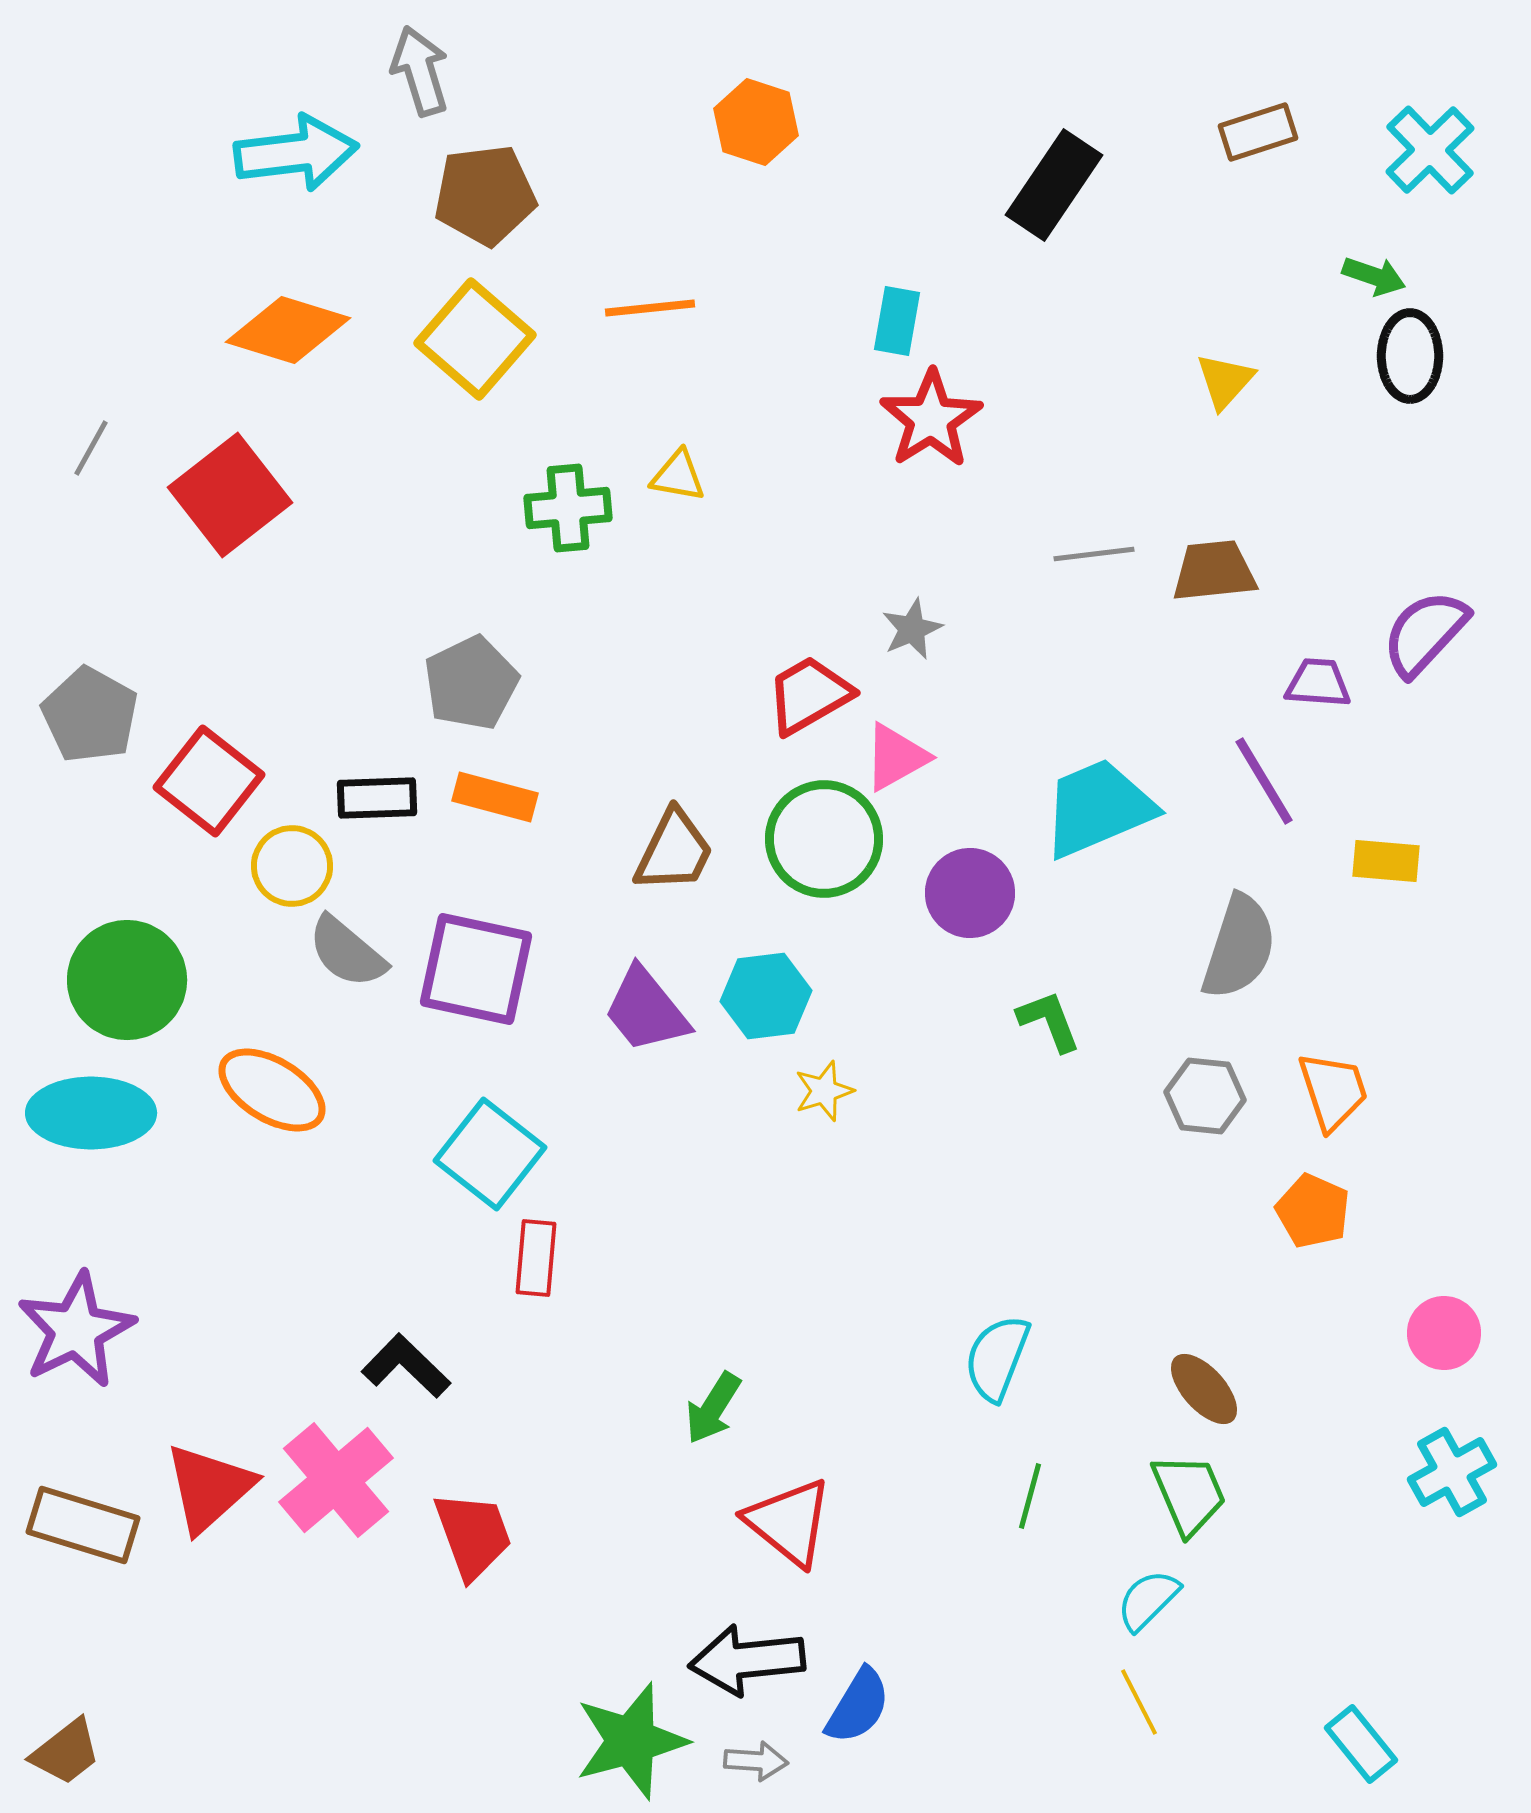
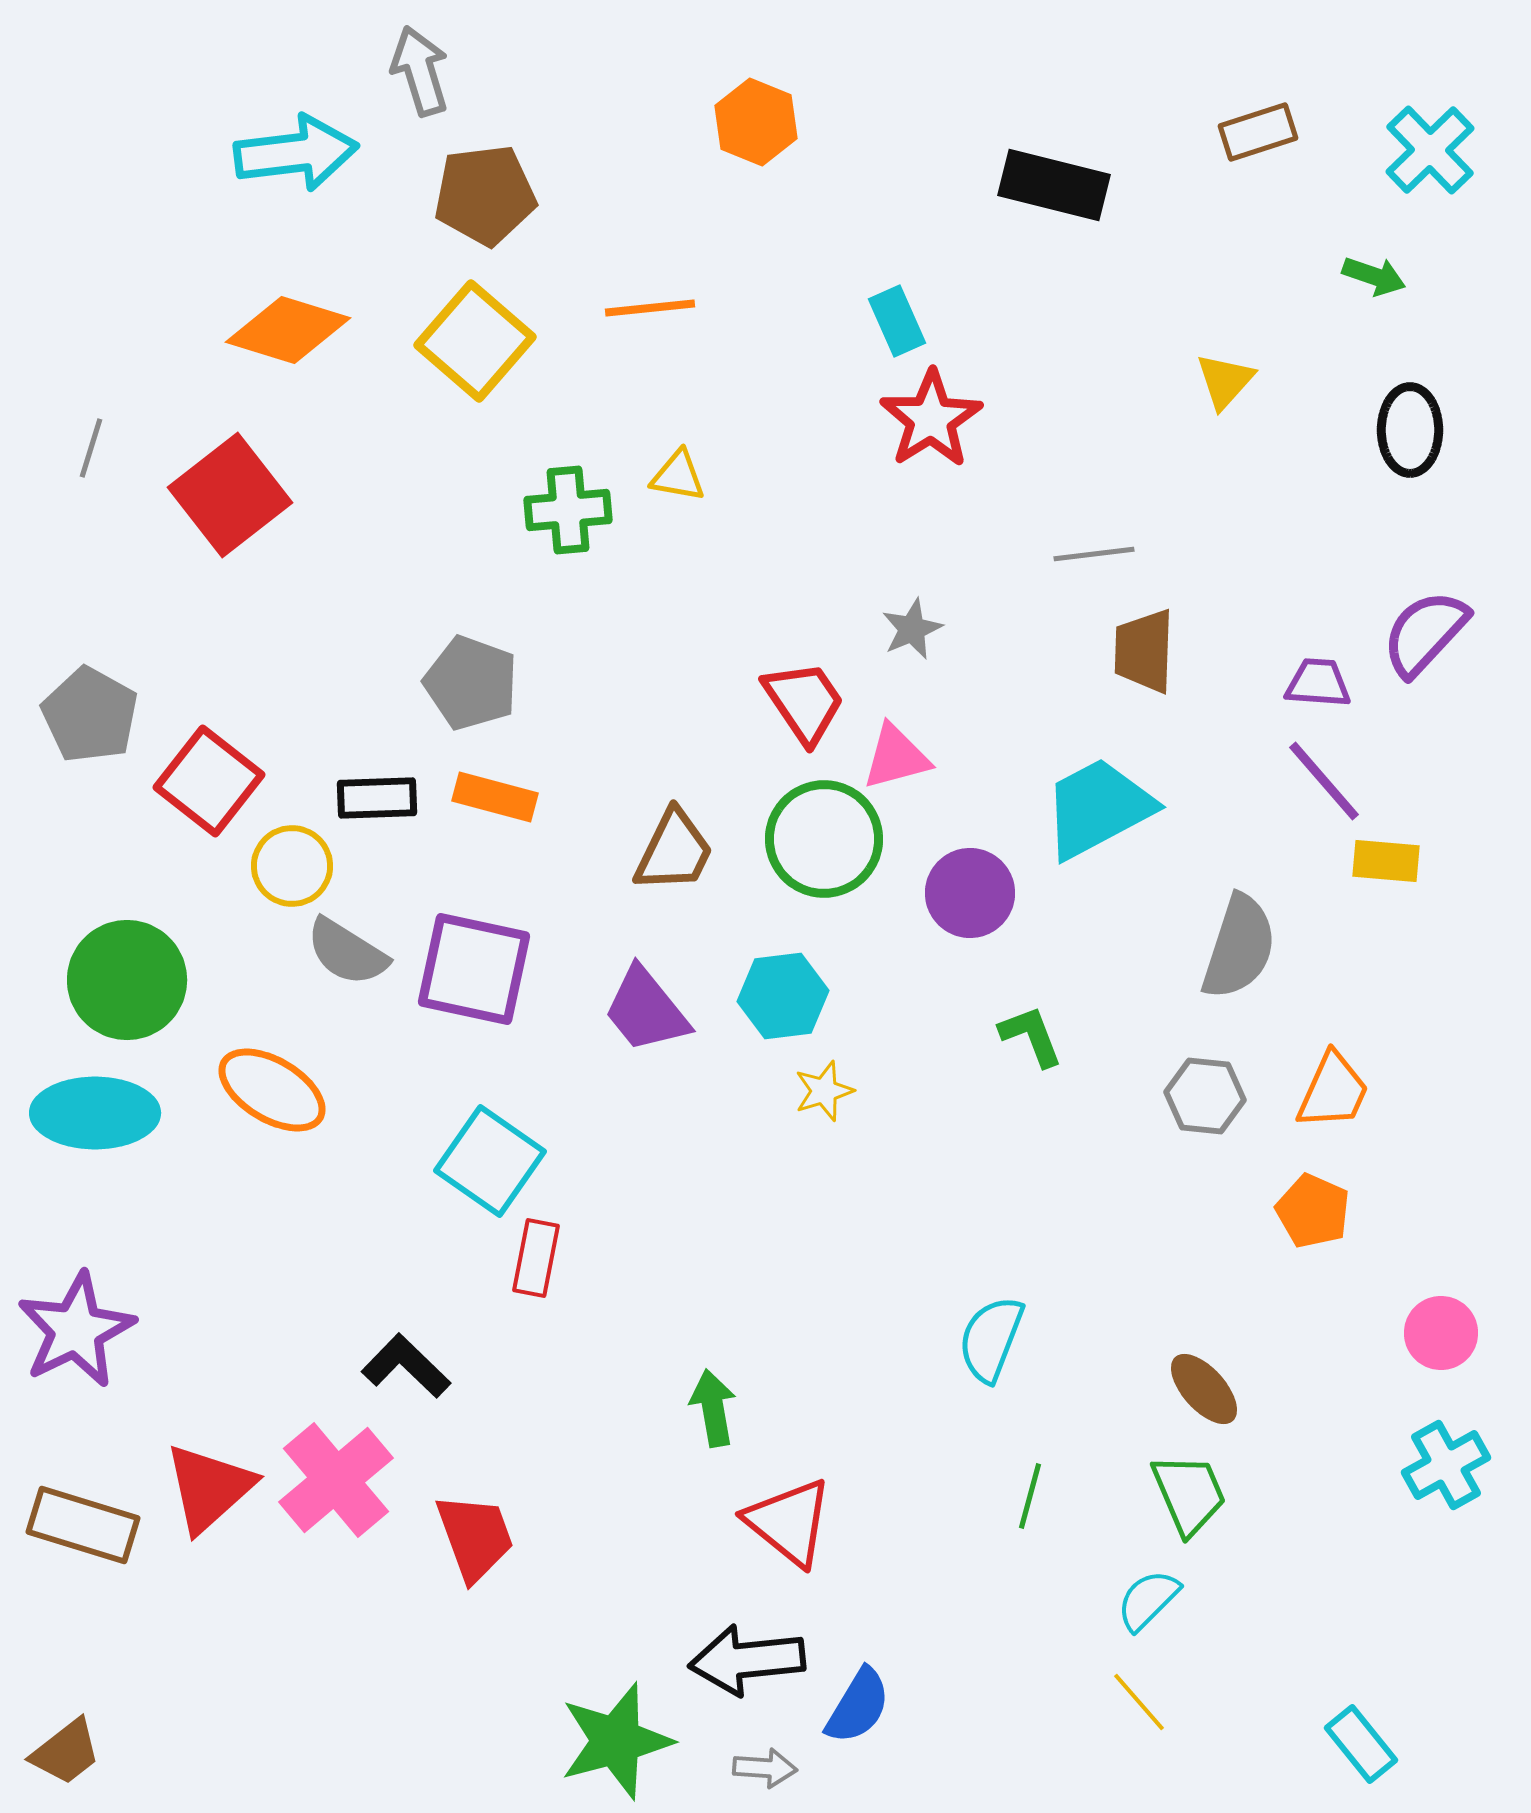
orange hexagon at (756, 122): rotated 4 degrees clockwise
black rectangle at (1054, 185): rotated 70 degrees clockwise
cyan rectangle at (897, 321): rotated 34 degrees counterclockwise
yellow square at (475, 339): moved 2 px down
black ellipse at (1410, 356): moved 74 px down
gray line at (91, 448): rotated 12 degrees counterclockwise
green cross at (568, 508): moved 2 px down
brown trapezoid at (1214, 571): moved 70 px left, 80 px down; rotated 82 degrees counterclockwise
gray pentagon at (471, 683): rotated 26 degrees counterclockwise
red trapezoid at (809, 695): moved 5 px left, 7 px down; rotated 86 degrees clockwise
pink triangle at (896, 757): rotated 14 degrees clockwise
purple line at (1264, 781): moved 60 px right; rotated 10 degrees counterclockwise
cyan trapezoid at (1098, 808): rotated 5 degrees counterclockwise
gray semicircle at (347, 952): rotated 8 degrees counterclockwise
purple square at (476, 969): moved 2 px left
cyan hexagon at (766, 996): moved 17 px right
green L-shape at (1049, 1021): moved 18 px left, 15 px down
orange trapezoid at (1333, 1091): rotated 42 degrees clockwise
cyan ellipse at (91, 1113): moved 4 px right
cyan square at (490, 1154): moved 7 px down; rotated 3 degrees counterclockwise
red rectangle at (536, 1258): rotated 6 degrees clockwise
pink circle at (1444, 1333): moved 3 px left
cyan semicircle at (997, 1358): moved 6 px left, 19 px up
green arrow at (713, 1408): rotated 138 degrees clockwise
cyan cross at (1452, 1472): moved 6 px left, 7 px up
red trapezoid at (473, 1535): moved 2 px right, 2 px down
yellow line at (1139, 1702): rotated 14 degrees counterclockwise
green star at (631, 1741): moved 15 px left
gray arrow at (756, 1761): moved 9 px right, 7 px down
